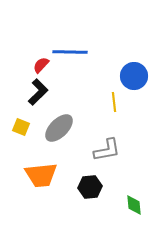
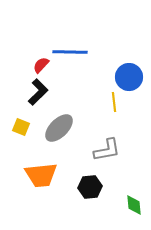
blue circle: moved 5 px left, 1 px down
